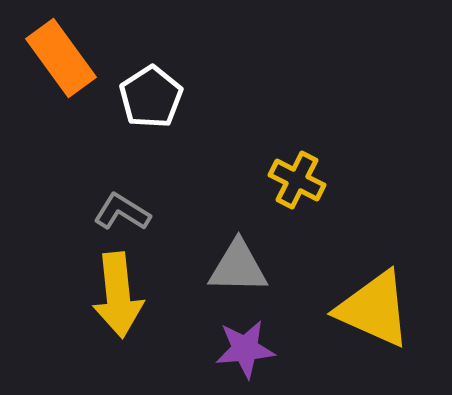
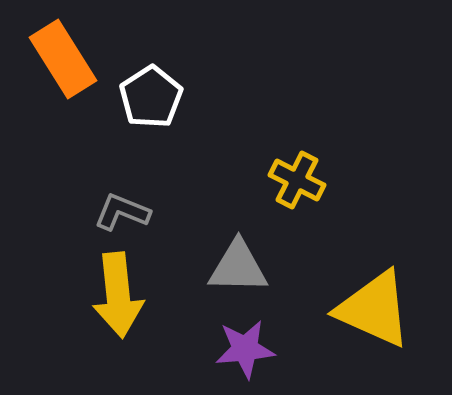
orange rectangle: moved 2 px right, 1 px down; rotated 4 degrees clockwise
gray L-shape: rotated 10 degrees counterclockwise
